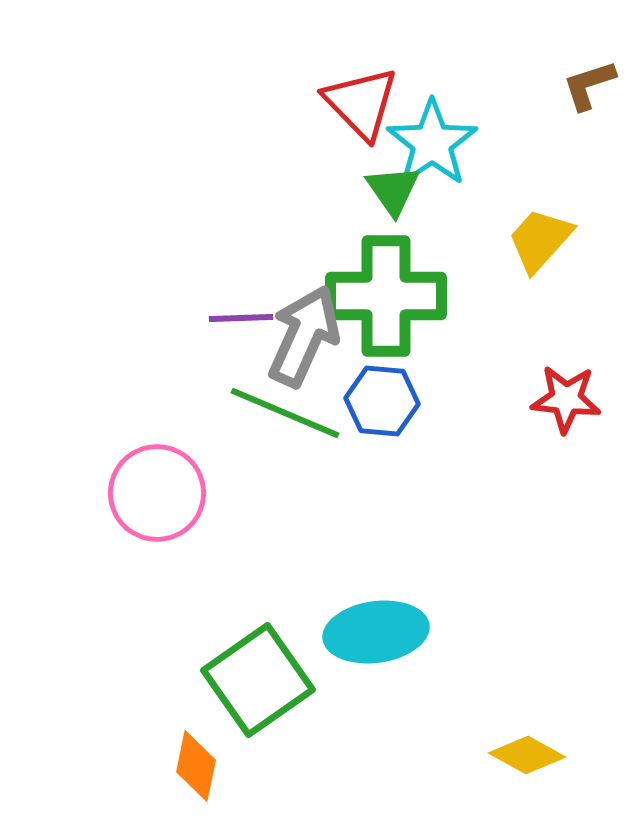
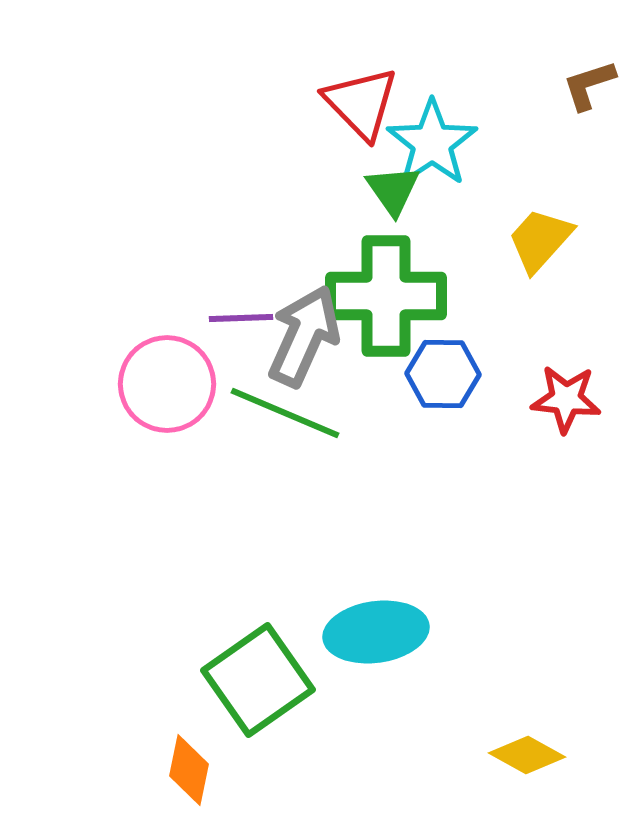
blue hexagon: moved 61 px right, 27 px up; rotated 4 degrees counterclockwise
pink circle: moved 10 px right, 109 px up
orange diamond: moved 7 px left, 4 px down
